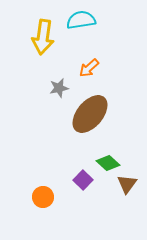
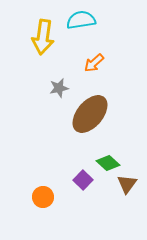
orange arrow: moved 5 px right, 5 px up
